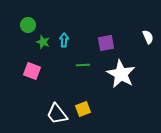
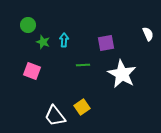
white semicircle: moved 3 px up
white star: moved 1 px right
yellow square: moved 1 px left, 2 px up; rotated 14 degrees counterclockwise
white trapezoid: moved 2 px left, 2 px down
